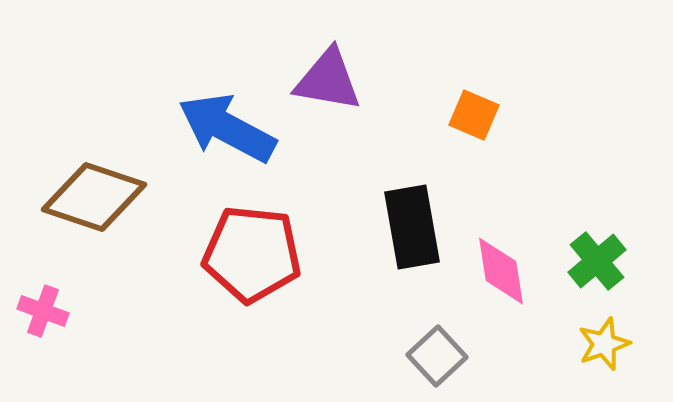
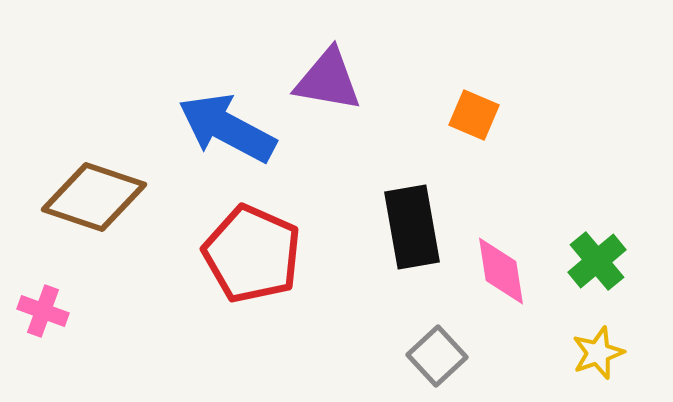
red pentagon: rotated 18 degrees clockwise
yellow star: moved 6 px left, 9 px down
